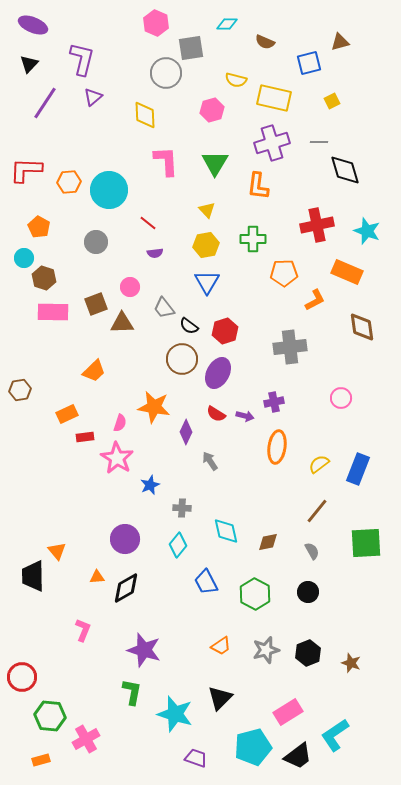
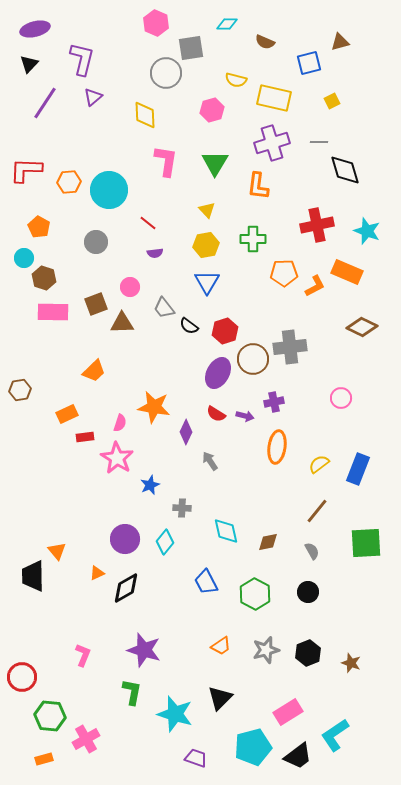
purple ellipse at (33, 25): moved 2 px right, 4 px down; rotated 36 degrees counterclockwise
pink L-shape at (166, 161): rotated 12 degrees clockwise
orange L-shape at (315, 300): moved 14 px up
brown diamond at (362, 327): rotated 56 degrees counterclockwise
brown circle at (182, 359): moved 71 px right
cyan diamond at (178, 545): moved 13 px left, 3 px up
orange triangle at (97, 577): moved 4 px up; rotated 21 degrees counterclockwise
pink L-shape at (83, 630): moved 25 px down
orange rectangle at (41, 760): moved 3 px right, 1 px up
